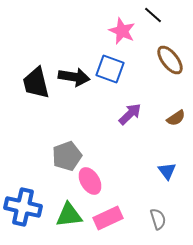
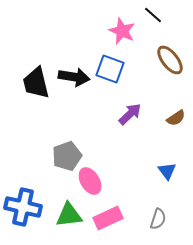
gray semicircle: rotated 35 degrees clockwise
